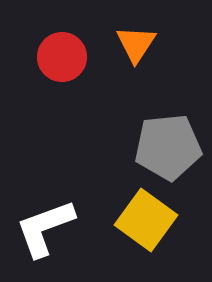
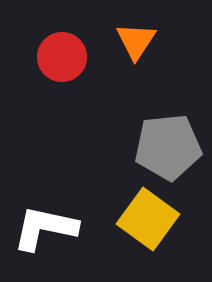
orange triangle: moved 3 px up
yellow square: moved 2 px right, 1 px up
white L-shape: rotated 32 degrees clockwise
